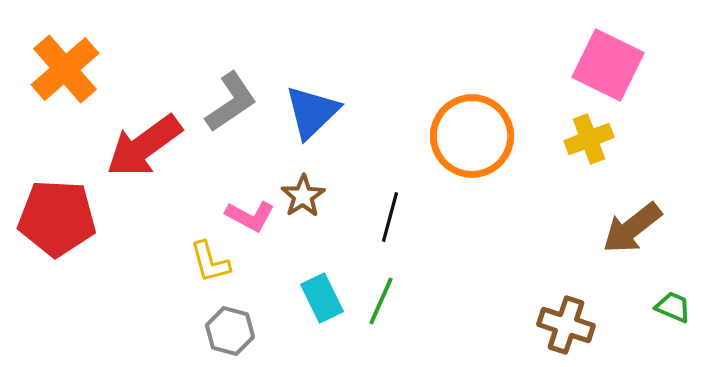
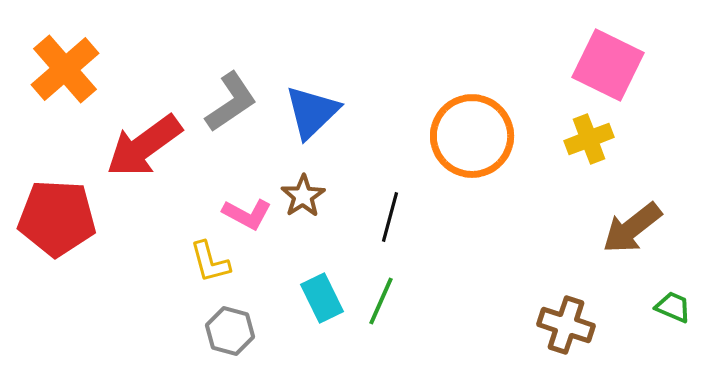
pink L-shape: moved 3 px left, 2 px up
